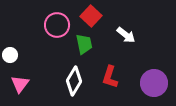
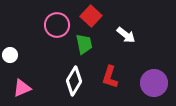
pink triangle: moved 2 px right, 4 px down; rotated 30 degrees clockwise
